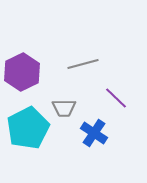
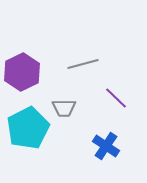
blue cross: moved 12 px right, 13 px down
